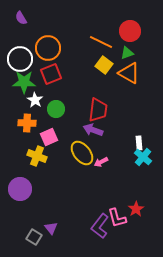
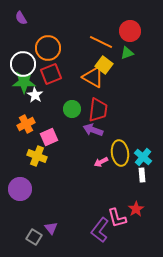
white circle: moved 3 px right, 5 px down
orange triangle: moved 36 px left, 4 px down
white star: moved 5 px up
green circle: moved 16 px right
orange cross: moved 1 px left, 1 px down; rotated 30 degrees counterclockwise
white rectangle: moved 3 px right, 32 px down
yellow ellipse: moved 38 px right; rotated 30 degrees clockwise
purple L-shape: moved 4 px down
